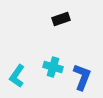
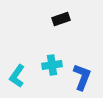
cyan cross: moved 1 px left, 2 px up; rotated 24 degrees counterclockwise
